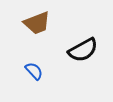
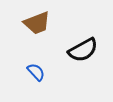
blue semicircle: moved 2 px right, 1 px down
